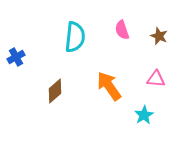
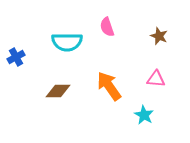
pink semicircle: moved 15 px left, 3 px up
cyan semicircle: moved 8 px left, 5 px down; rotated 84 degrees clockwise
brown diamond: moved 3 px right; rotated 40 degrees clockwise
cyan star: rotated 12 degrees counterclockwise
